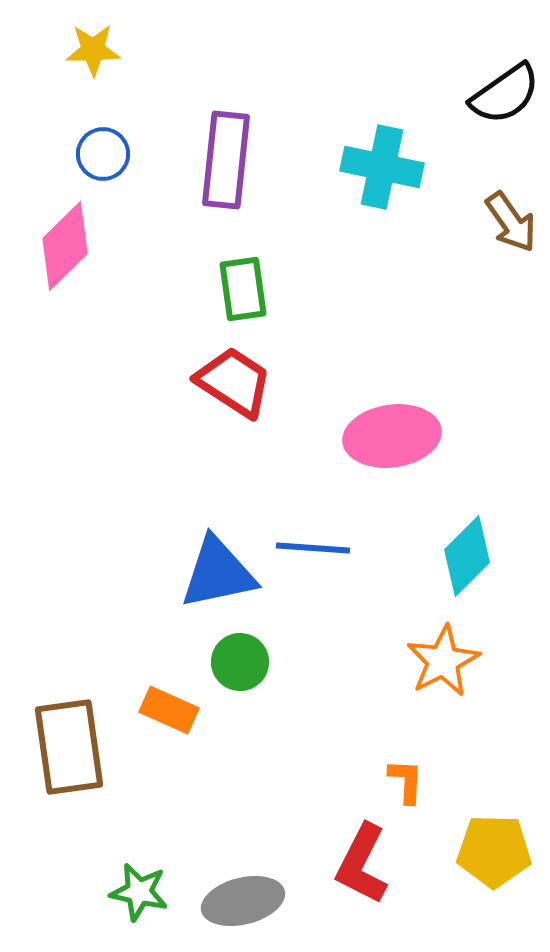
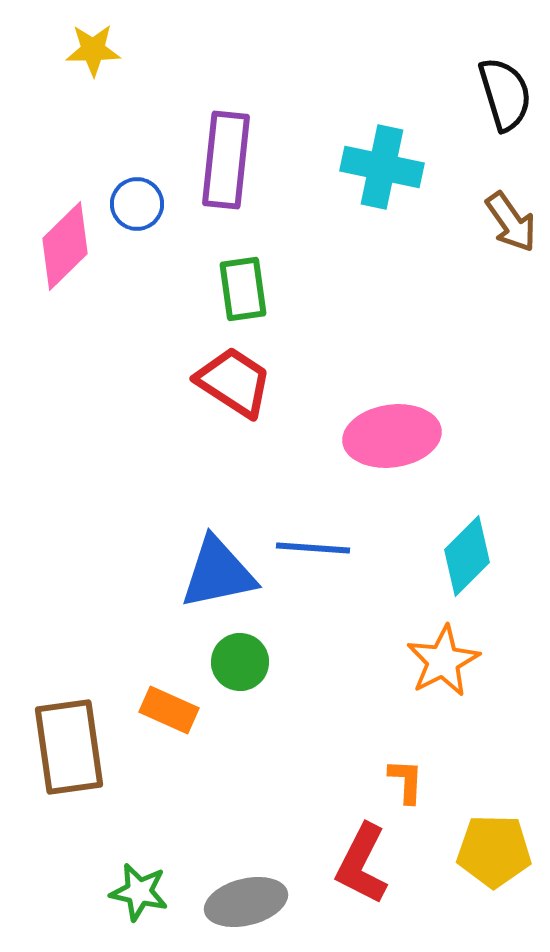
black semicircle: rotated 72 degrees counterclockwise
blue circle: moved 34 px right, 50 px down
gray ellipse: moved 3 px right, 1 px down
